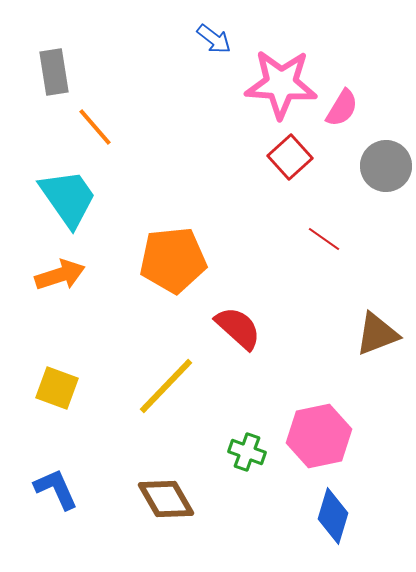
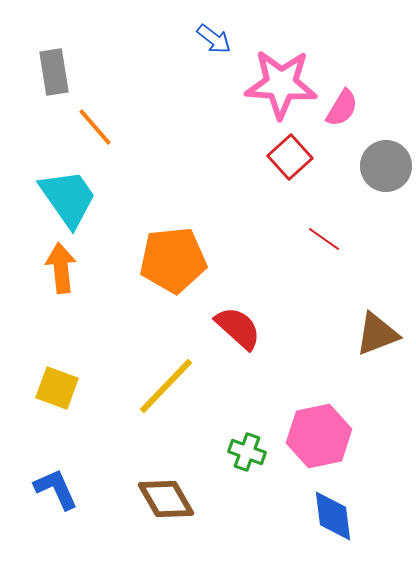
orange arrow: moved 1 px right, 7 px up; rotated 78 degrees counterclockwise
blue diamond: rotated 24 degrees counterclockwise
